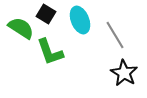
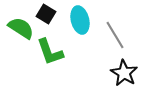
cyan ellipse: rotated 8 degrees clockwise
